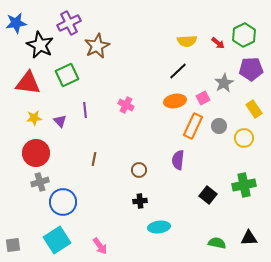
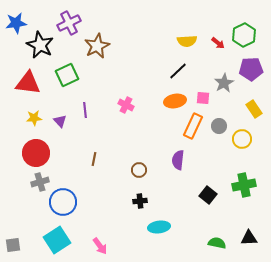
pink square: rotated 32 degrees clockwise
yellow circle: moved 2 px left, 1 px down
